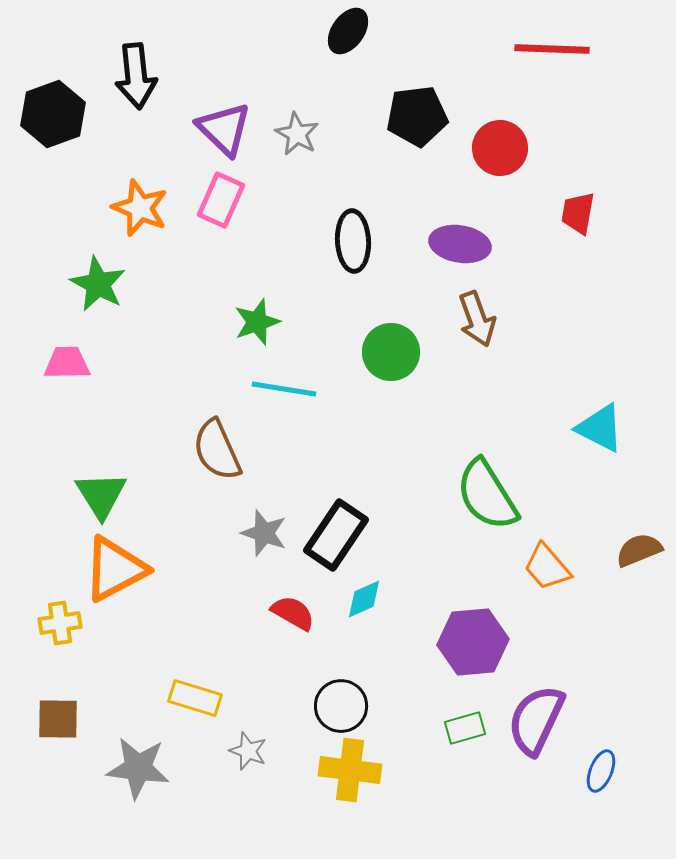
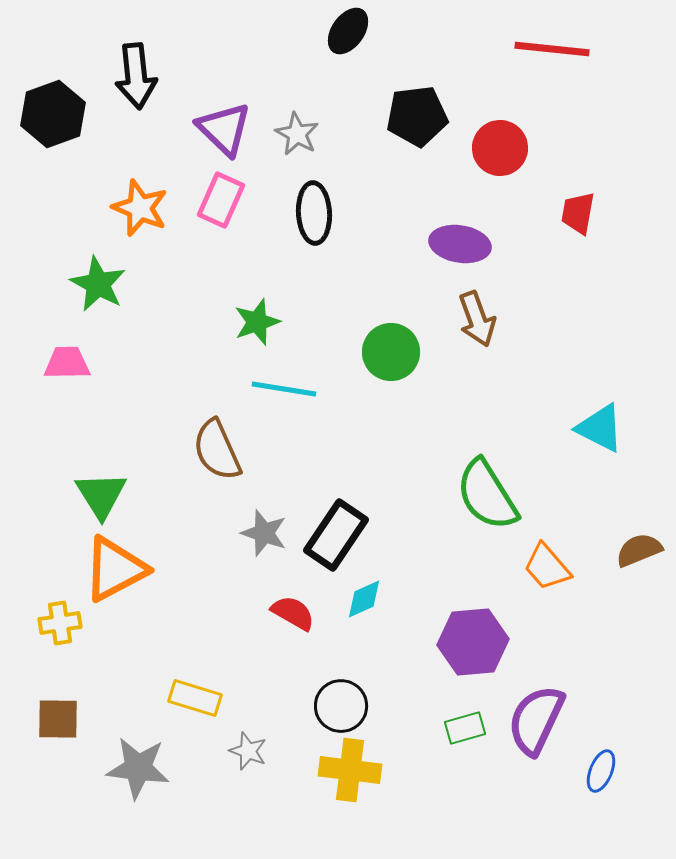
red line at (552, 49): rotated 4 degrees clockwise
black ellipse at (353, 241): moved 39 px left, 28 px up
